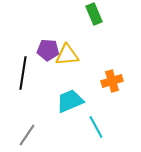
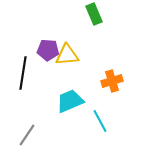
cyan line: moved 4 px right, 6 px up
